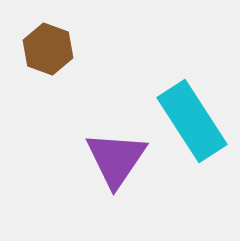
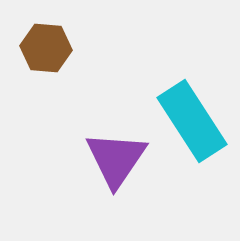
brown hexagon: moved 2 px left, 1 px up; rotated 15 degrees counterclockwise
